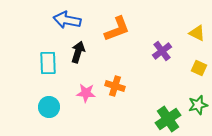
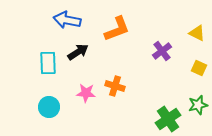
black arrow: rotated 40 degrees clockwise
